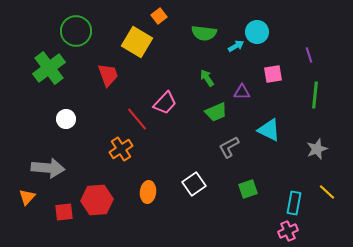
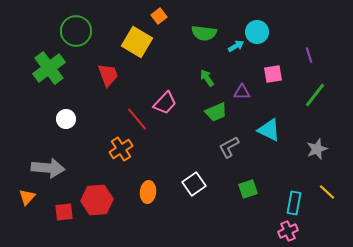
green line: rotated 32 degrees clockwise
